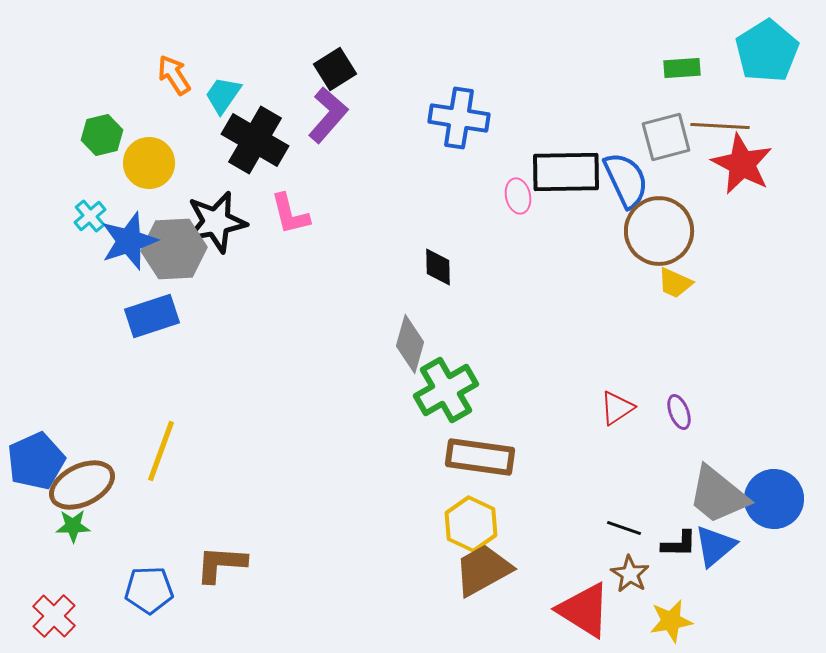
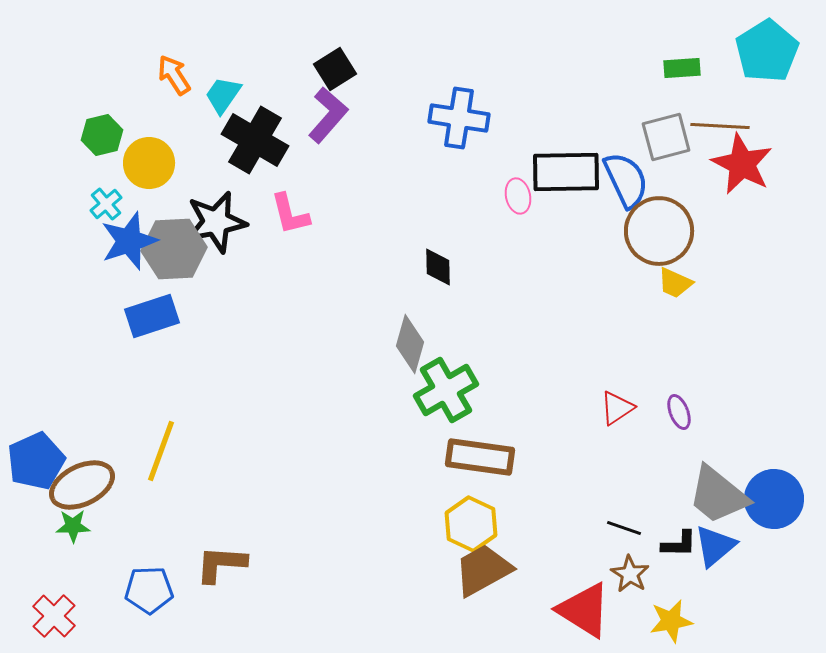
cyan cross at (90, 216): moved 16 px right, 12 px up
